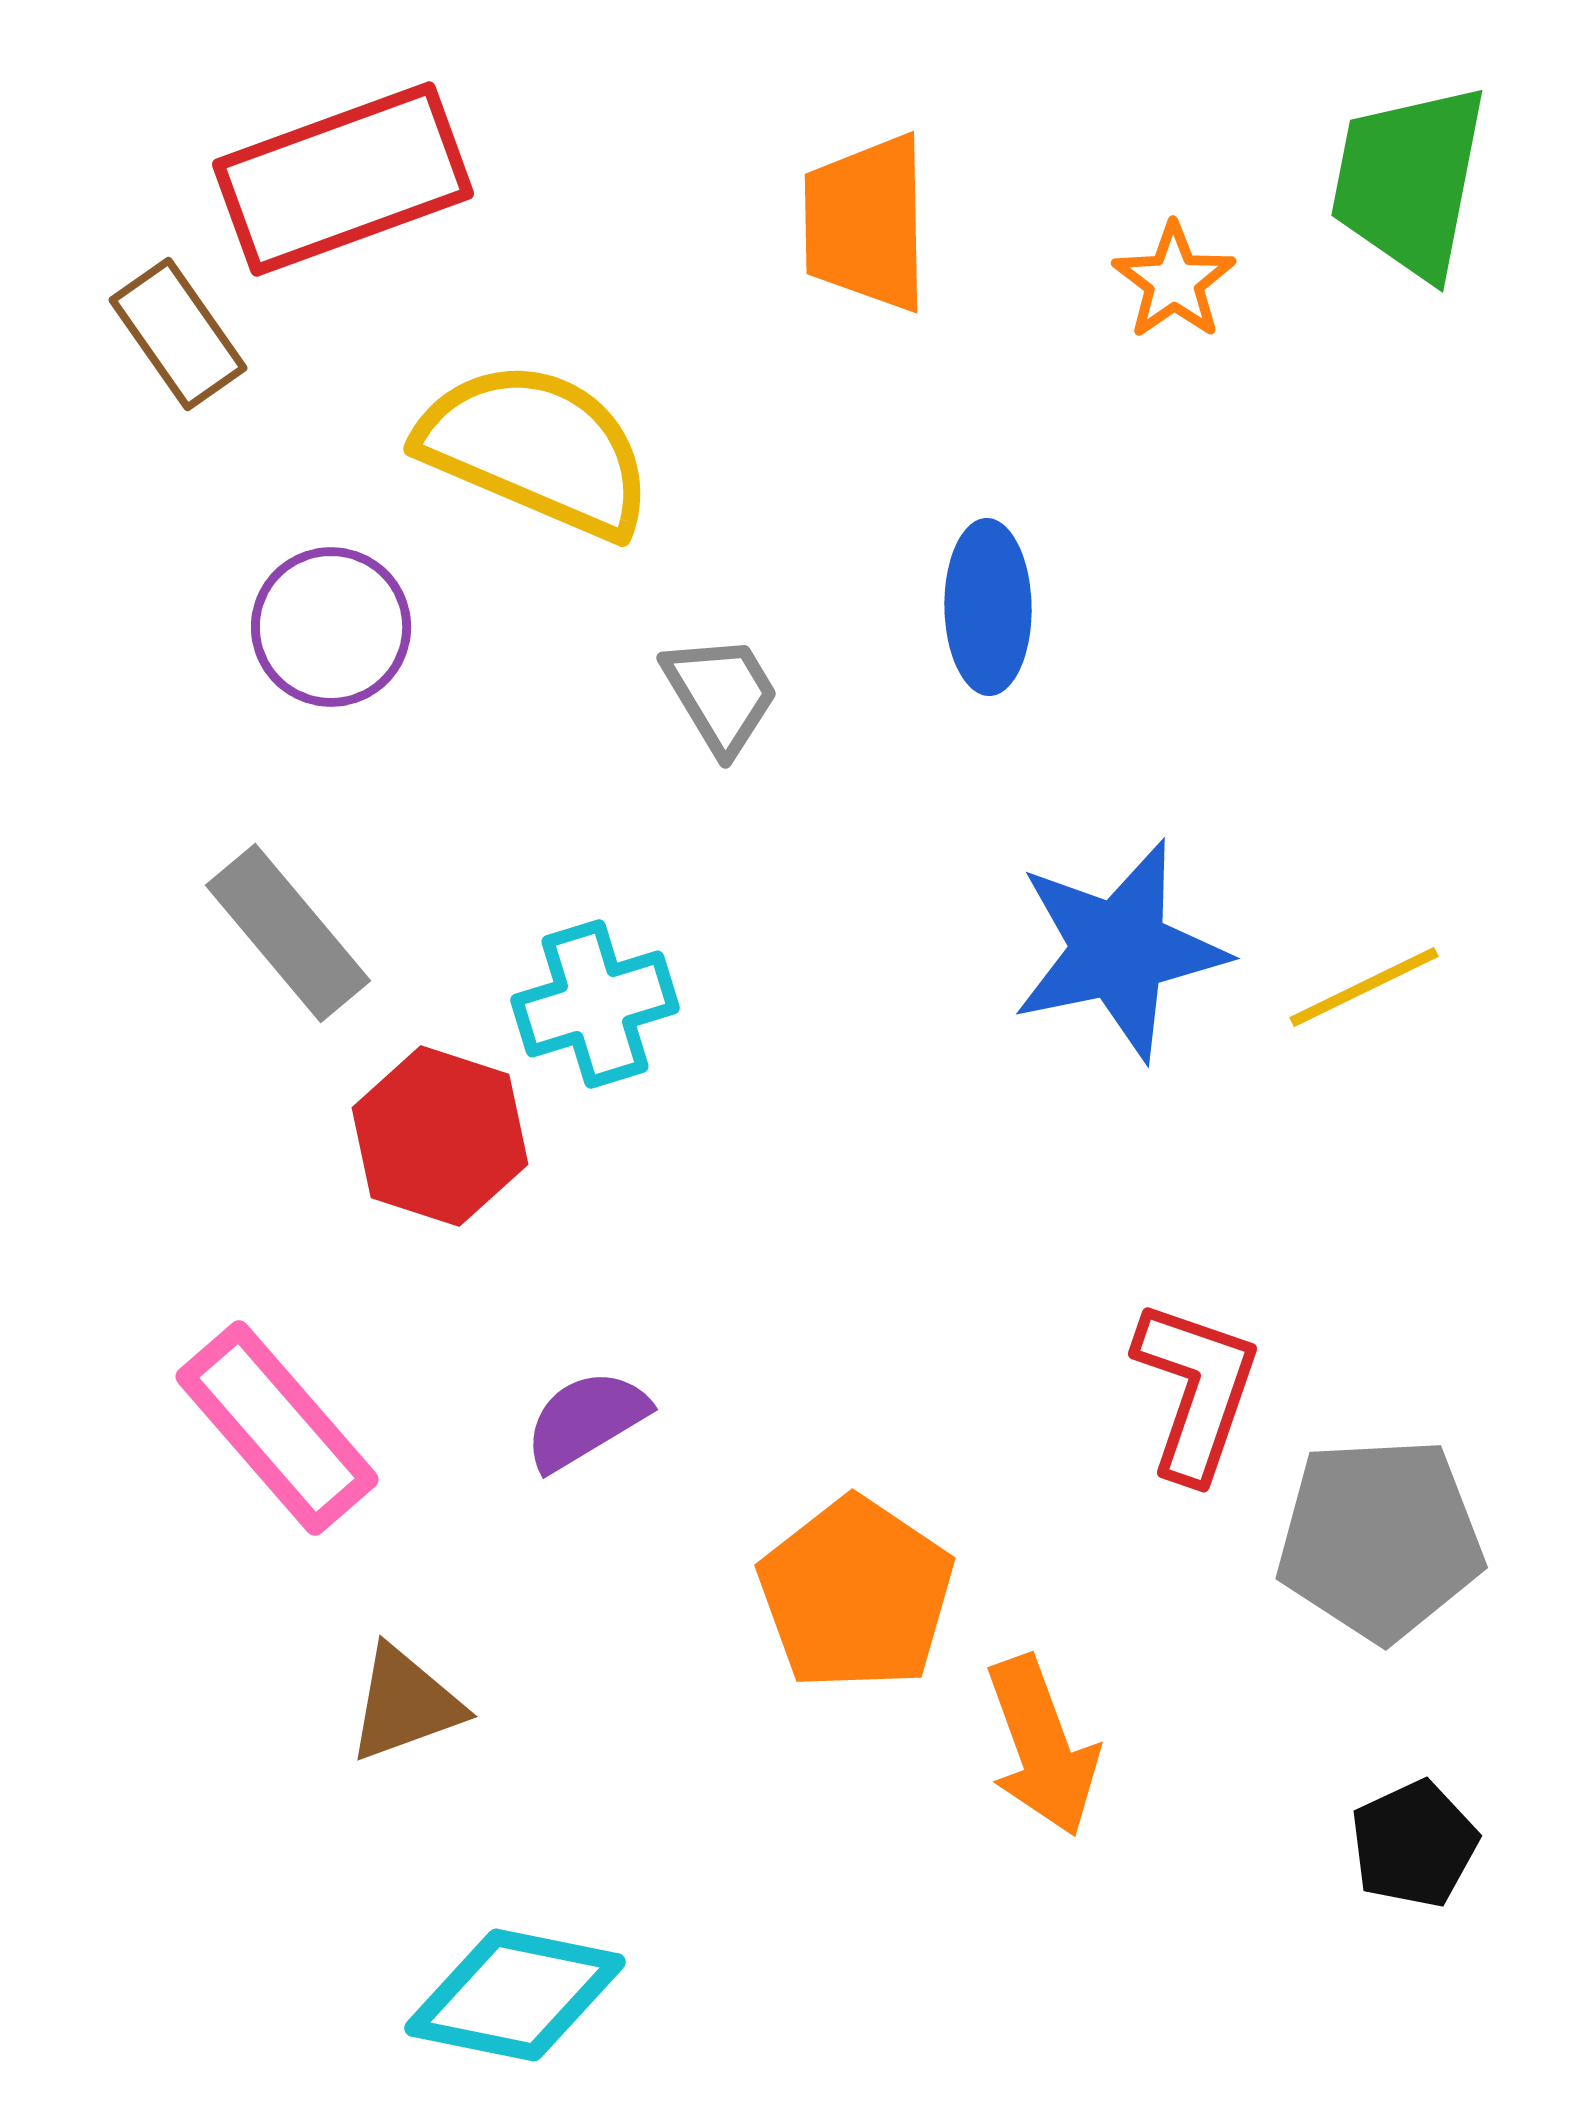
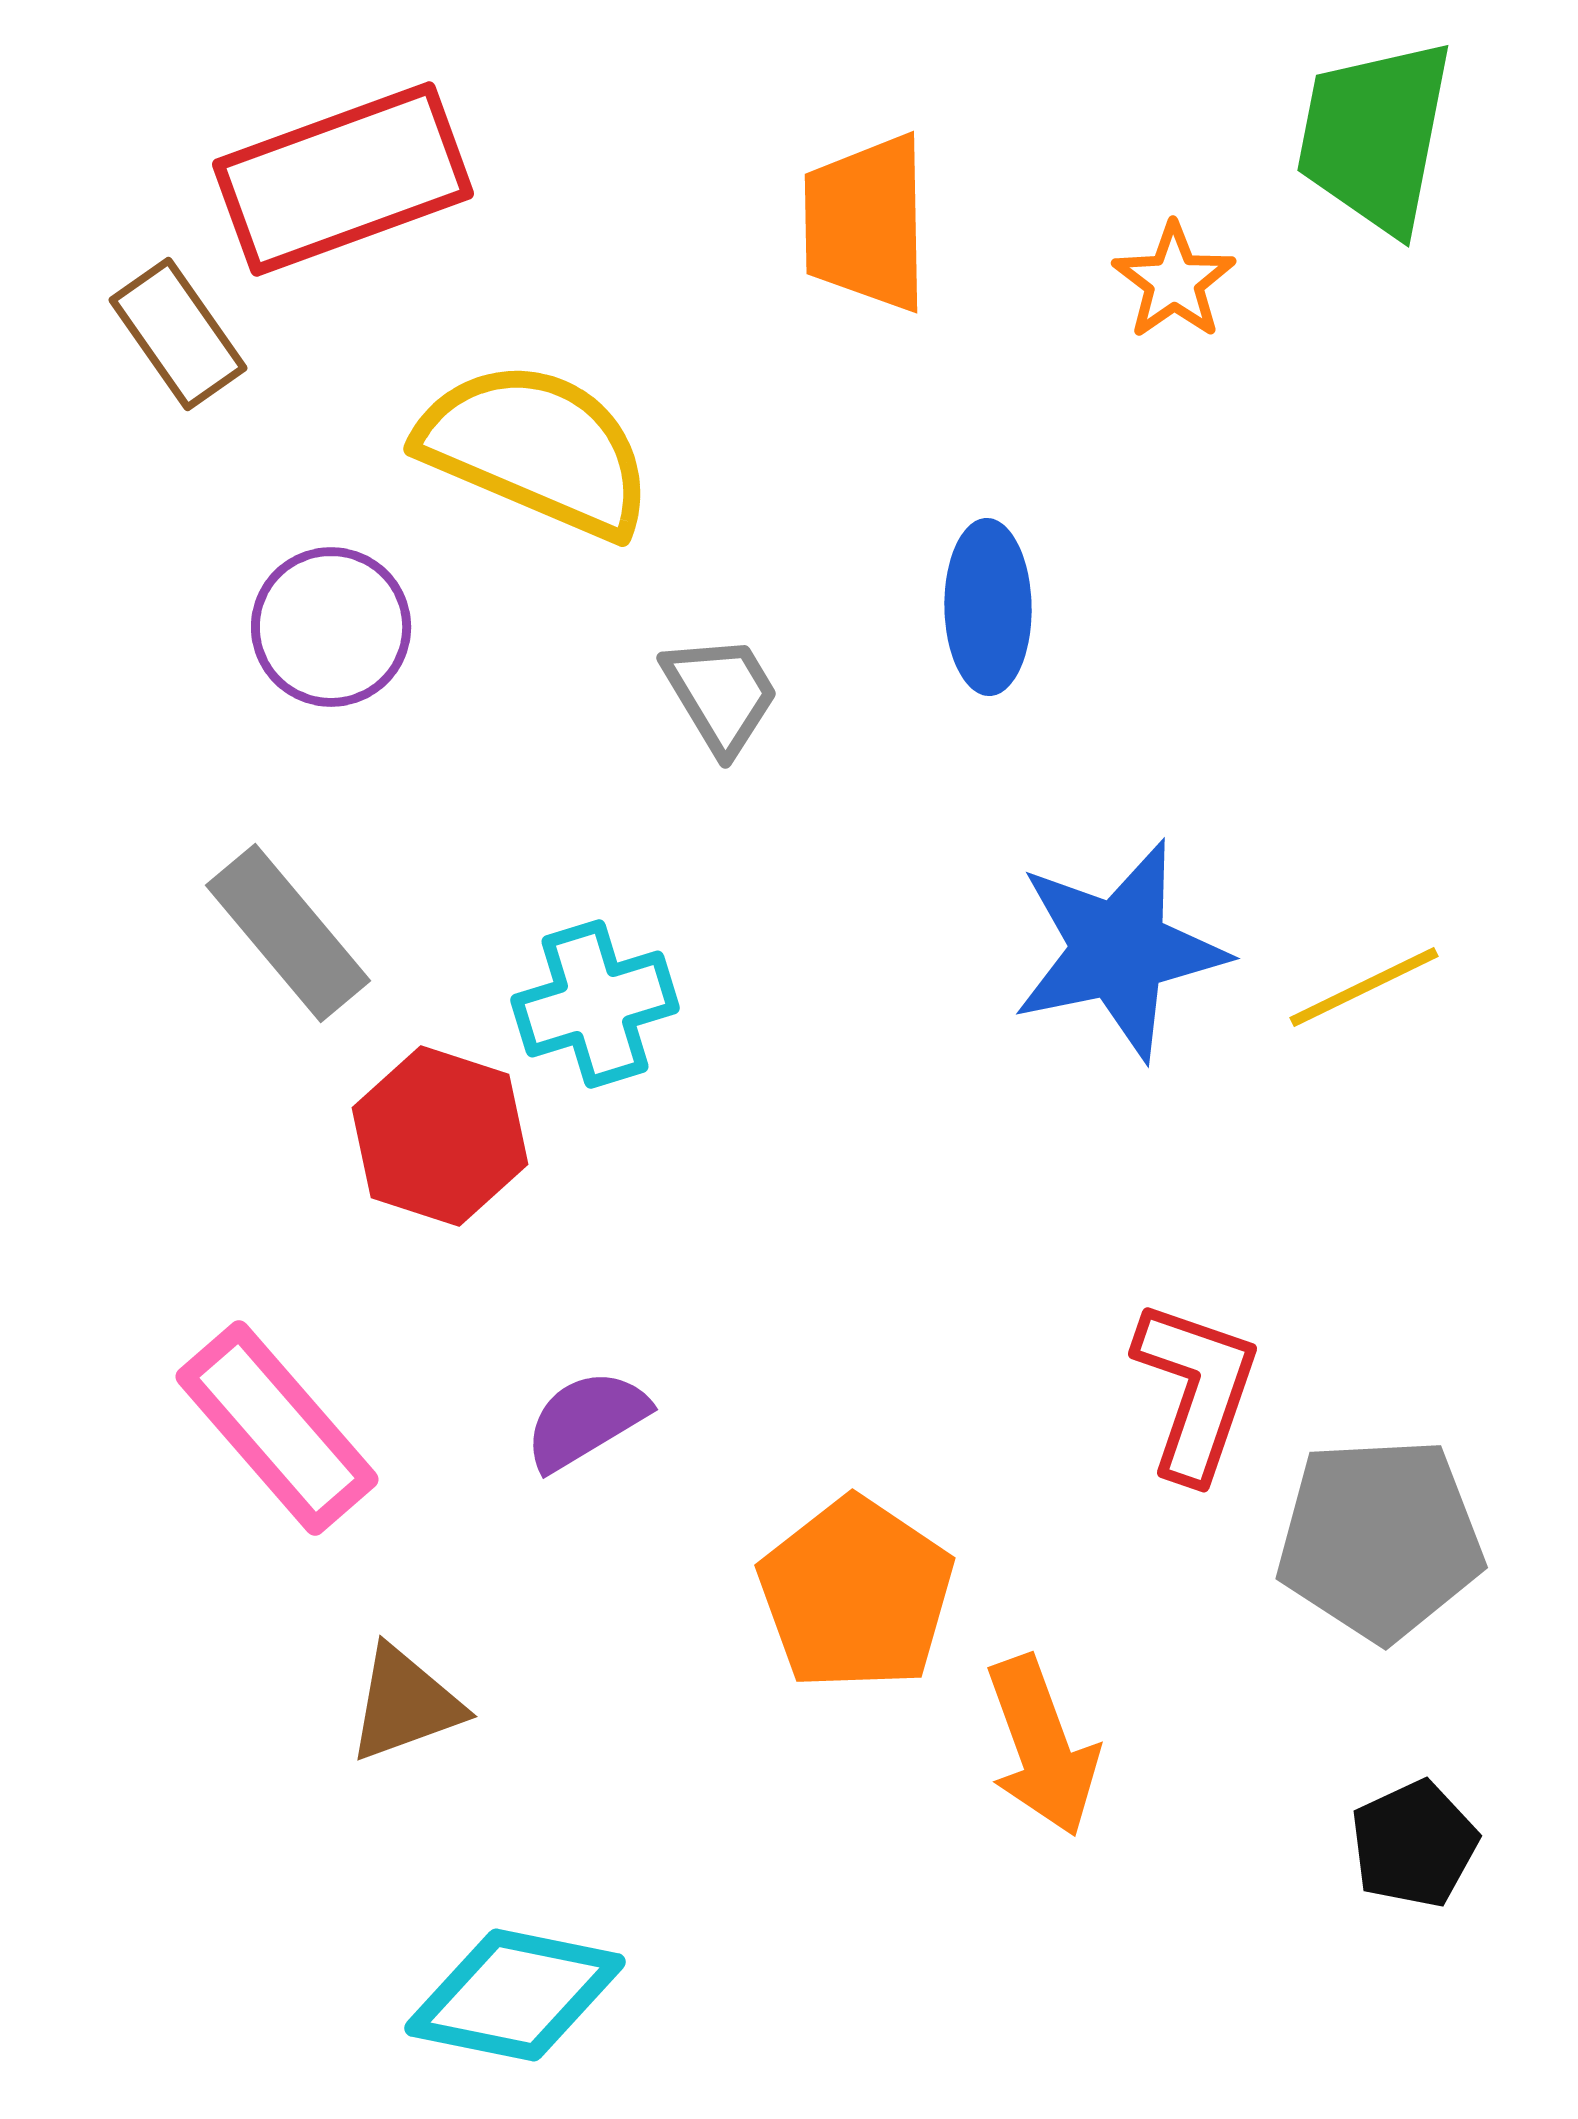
green trapezoid: moved 34 px left, 45 px up
